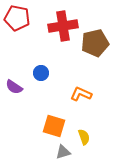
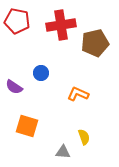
red pentagon: moved 3 px down
red cross: moved 2 px left, 1 px up
orange L-shape: moved 3 px left
orange square: moved 27 px left
gray triangle: rotated 21 degrees clockwise
